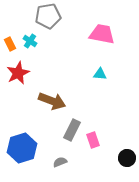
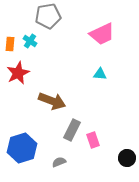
pink trapezoid: rotated 144 degrees clockwise
orange rectangle: rotated 32 degrees clockwise
gray semicircle: moved 1 px left
